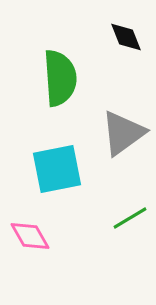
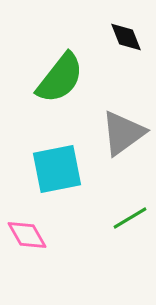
green semicircle: rotated 42 degrees clockwise
pink diamond: moved 3 px left, 1 px up
